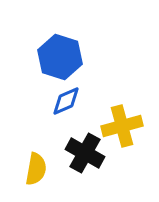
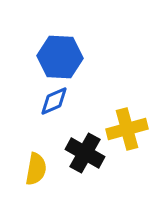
blue hexagon: rotated 15 degrees counterclockwise
blue diamond: moved 12 px left
yellow cross: moved 5 px right, 3 px down
